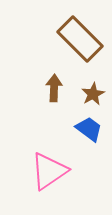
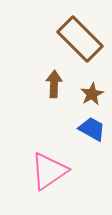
brown arrow: moved 4 px up
brown star: moved 1 px left
blue trapezoid: moved 3 px right; rotated 8 degrees counterclockwise
